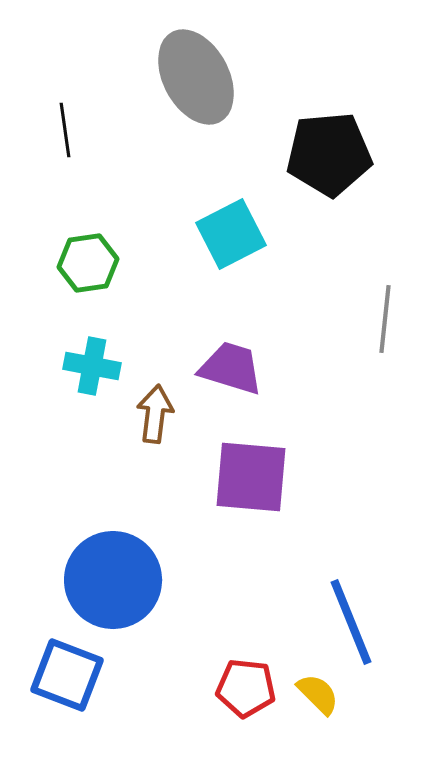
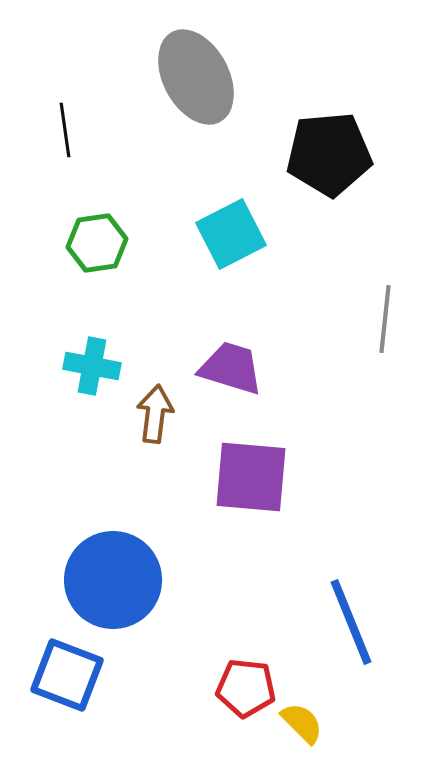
green hexagon: moved 9 px right, 20 px up
yellow semicircle: moved 16 px left, 29 px down
